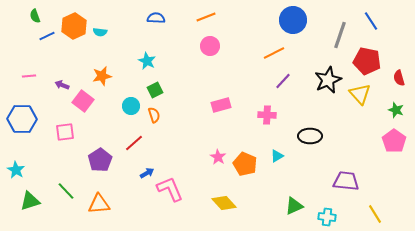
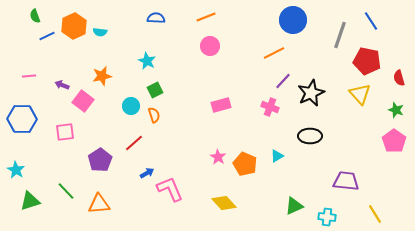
black star at (328, 80): moved 17 px left, 13 px down
pink cross at (267, 115): moved 3 px right, 8 px up; rotated 18 degrees clockwise
